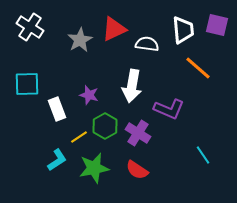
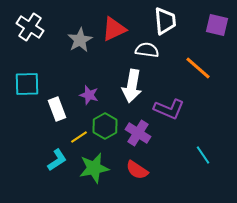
white trapezoid: moved 18 px left, 9 px up
white semicircle: moved 6 px down
